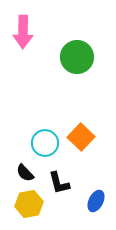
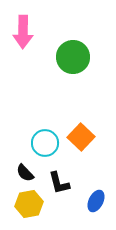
green circle: moved 4 px left
